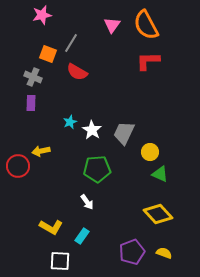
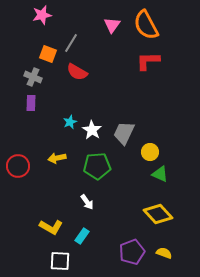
yellow arrow: moved 16 px right, 7 px down
green pentagon: moved 3 px up
